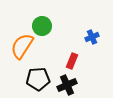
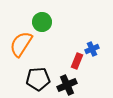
green circle: moved 4 px up
blue cross: moved 12 px down
orange semicircle: moved 1 px left, 2 px up
red rectangle: moved 5 px right
